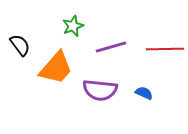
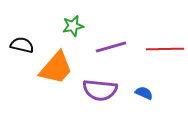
green star: rotated 10 degrees clockwise
black semicircle: moved 2 px right; rotated 40 degrees counterclockwise
